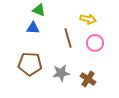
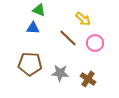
yellow arrow: moved 5 px left; rotated 28 degrees clockwise
brown line: rotated 30 degrees counterclockwise
gray star: moved 1 px left; rotated 12 degrees clockwise
